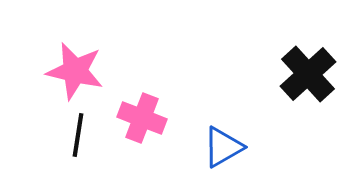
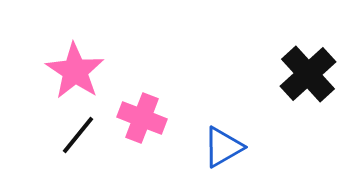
pink star: rotated 20 degrees clockwise
black line: rotated 30 degrees clockwise
